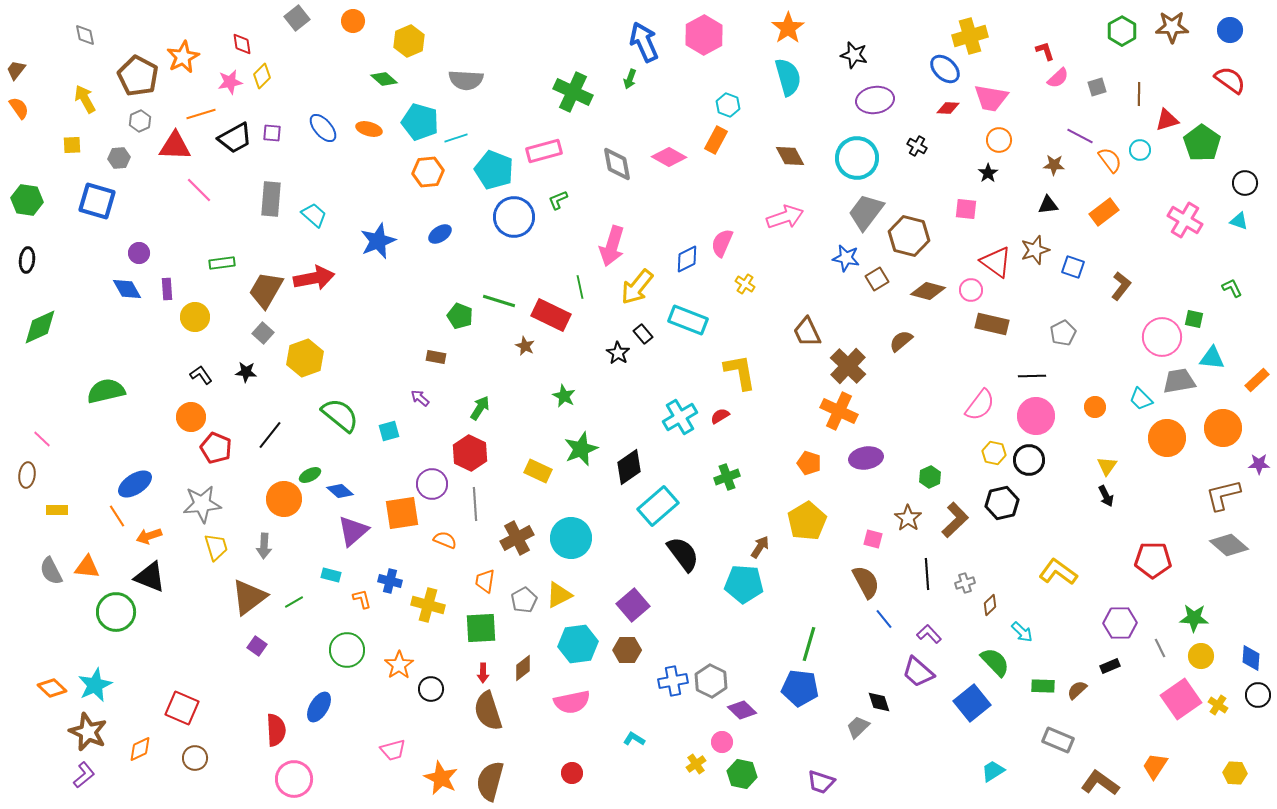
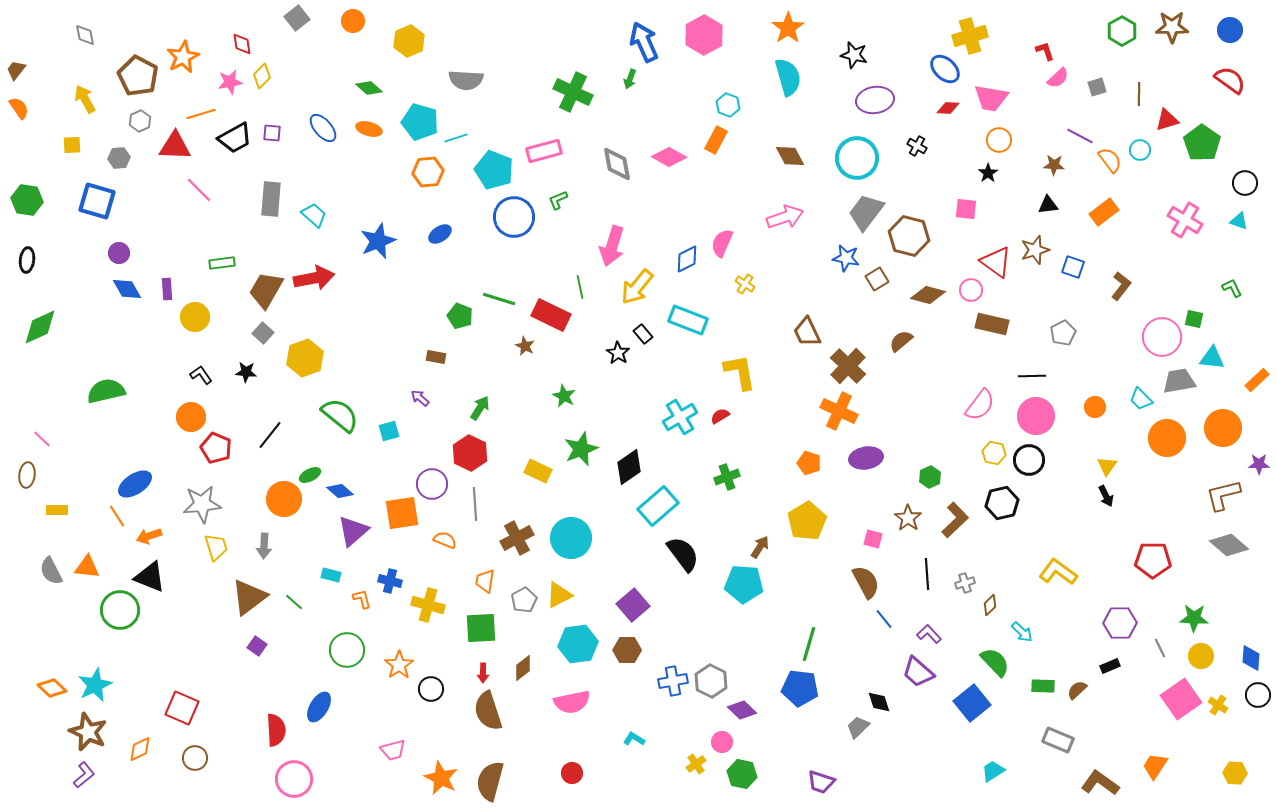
green diamond at (384, 79): moved 15 px left, 9 px down
purple circle at (139, 253): moved 20 px left
brown diamond at (928, 291): moved 4 px down
green line at (499, 301): moved 2 px up
green line at (294, 602): rotated 72 degrees clockwise
green circle at (116, 612): moved 4 px right, 2 px up
